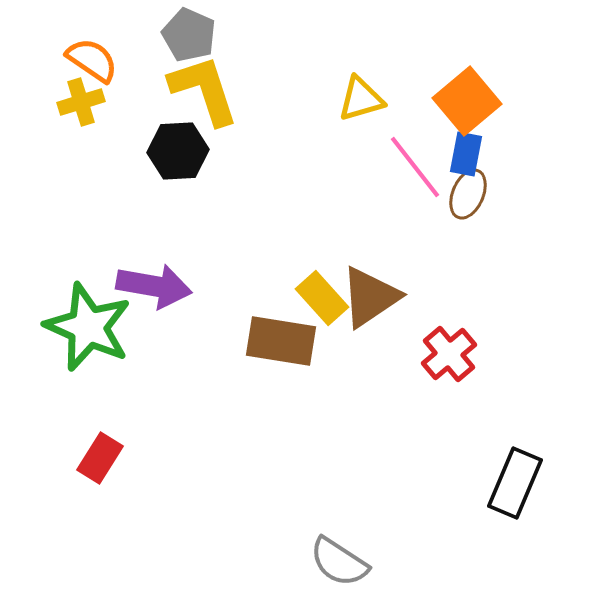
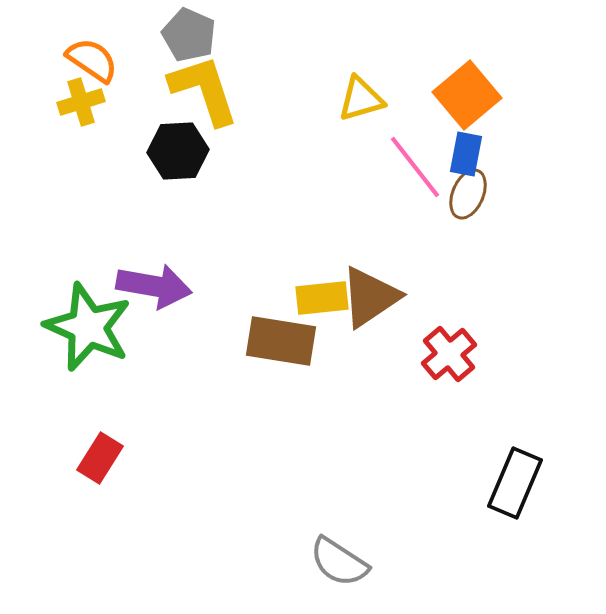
orange square: moved 6 px up
yellow rectangle: rotated 54 degrees counterclockwise
